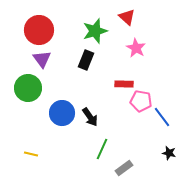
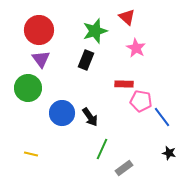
purple triangle: moved 1 px left
